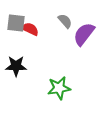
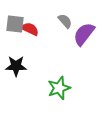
gray square: moved 1 px left, 1 px down
green star: rotated 10 degrees counterclockwise
